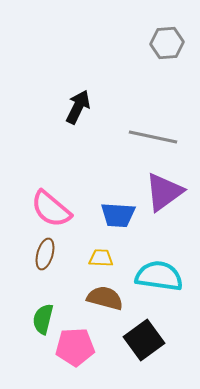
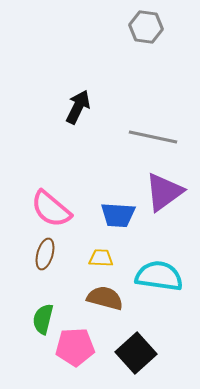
gray hexagon: moved 21 px left, 16 px up; rotated 12 degrees clockwise
black square: moved 8 px left, 13 px down; rotated 6 degrees counterclockwise
